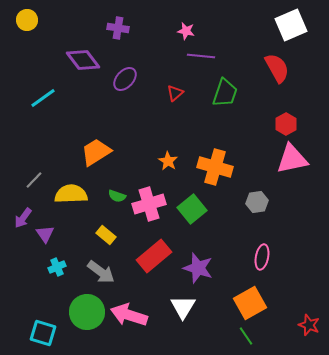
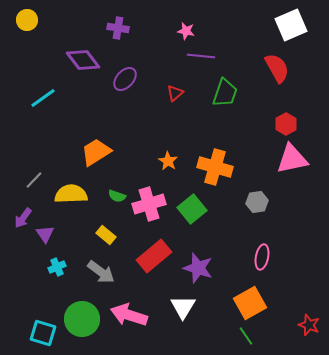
green circle: moved 5 px left, 7 px down
